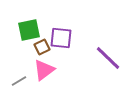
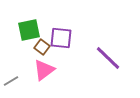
brown square: rotated 28 degrees counterclockwise
gray line: moved 8 px left
